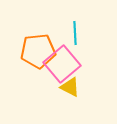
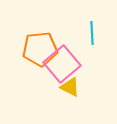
cyan line: moved 17 px right
orange pentagon: moved 2 px right, 2 px up
